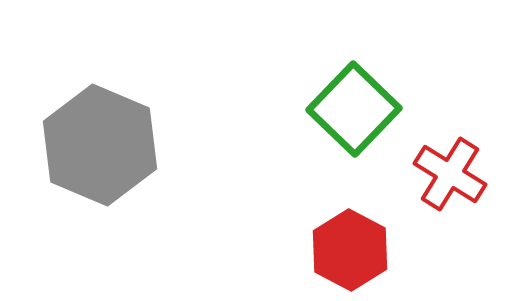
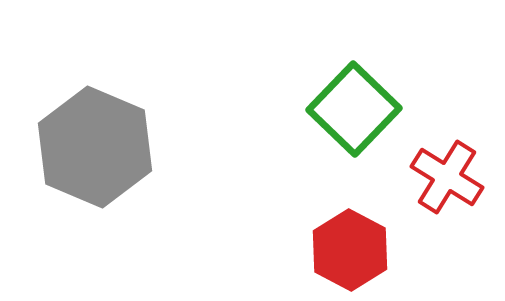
gray hexagon: moved 5 px left, 2 px down
red cross: moved 3 px left, 3 px down
